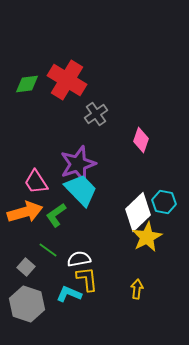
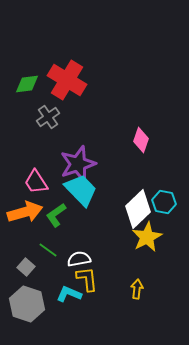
gray cross: moved 48 px left, 3 px down
white diamond: moved 3 px up
